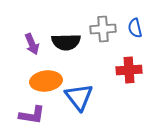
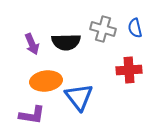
gray cross: rotated 20 degrees clockwise
